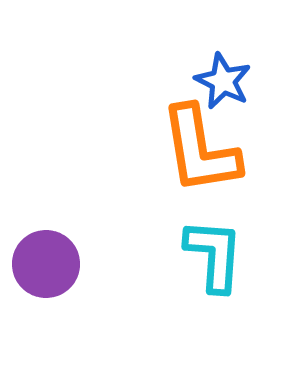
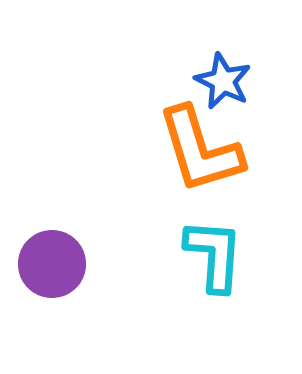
orange L-shape: rotated 8 degrees counterclockwise
purple circle: moved 6 px right
